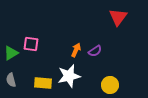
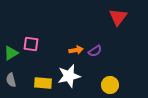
orange arrow: rotated 56 degrees clockwise
